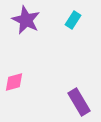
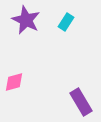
cyan rectangle: moved 7 px left, 2 px down
purple rectangle: moved 2 px right
